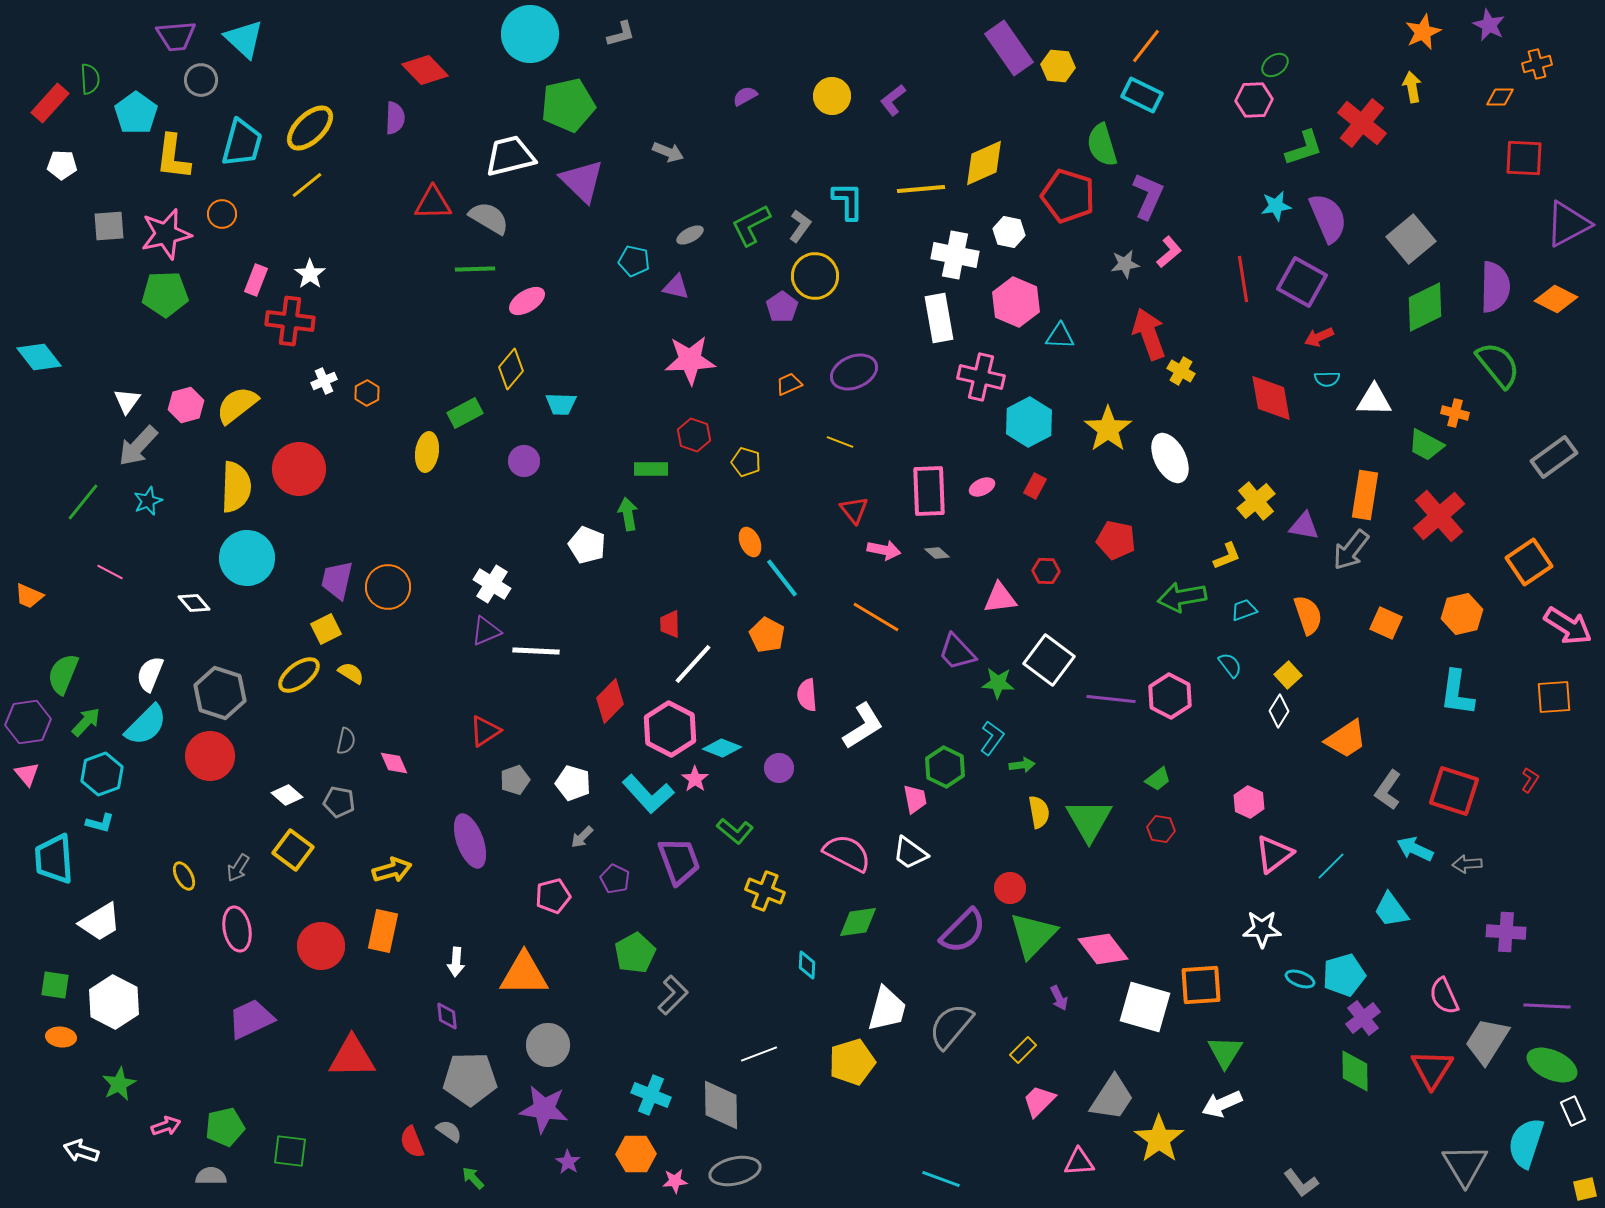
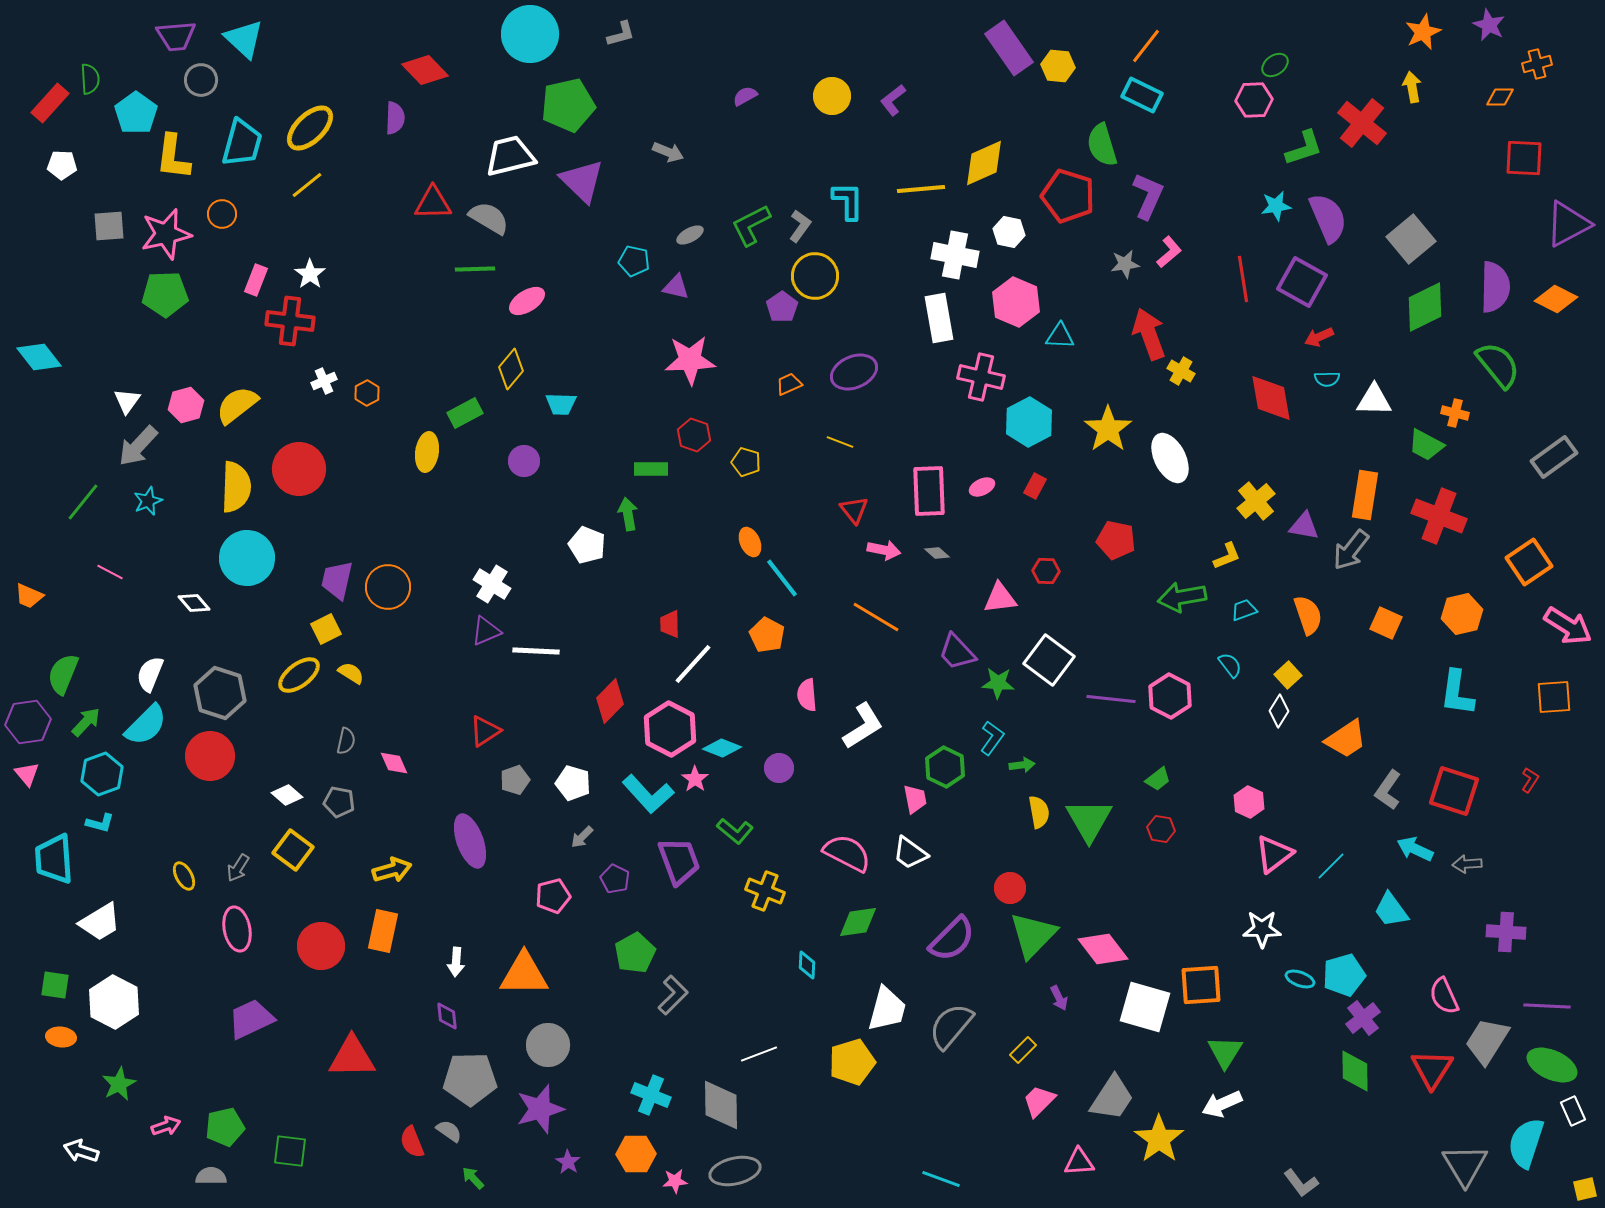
red cross at (1439, 516): rotated 28 degrees counterclockwise
purple semicircle at (963, 931): moved 11 px left, 8 px down
purple star at (544, 1109): moved 4 px left; rotated 24 degrees counterclockwise
